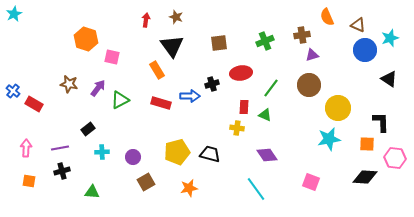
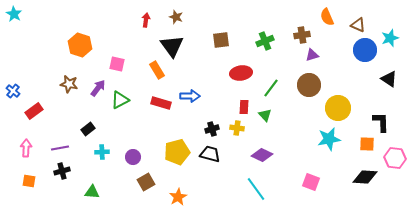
cyan star at (14, 14): rotated 14 degrees counterclockwise
orange hexagon at (86, 39): moved 6 px left, 6 px down
brown square at (219, 43): moved 2 px right, 3 px up
pink square at (112, 57): moved 5 px right, 7 px down
black cross at (212, 84): moved 45 px down
red rectangle at (34, 104): moved 7 px down; rotated 66 degrees counterclockwise
green triangle at (265, 115): rotated 24 degrees clockwise
purple diamond at (267, 155): moved 5 px left; rotated 30 degrees counterclockwise
orange star at (189, 188): moved 11 px left, 9 px down; rotated 18 degrees counterclockwise
